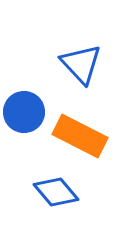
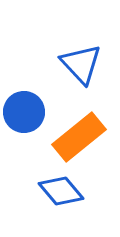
orange rectangle: moved 1 px left, 1 px down; rotated 66 degrees counterclockwise
blue diamond: moved 5 px right, 1 px up
